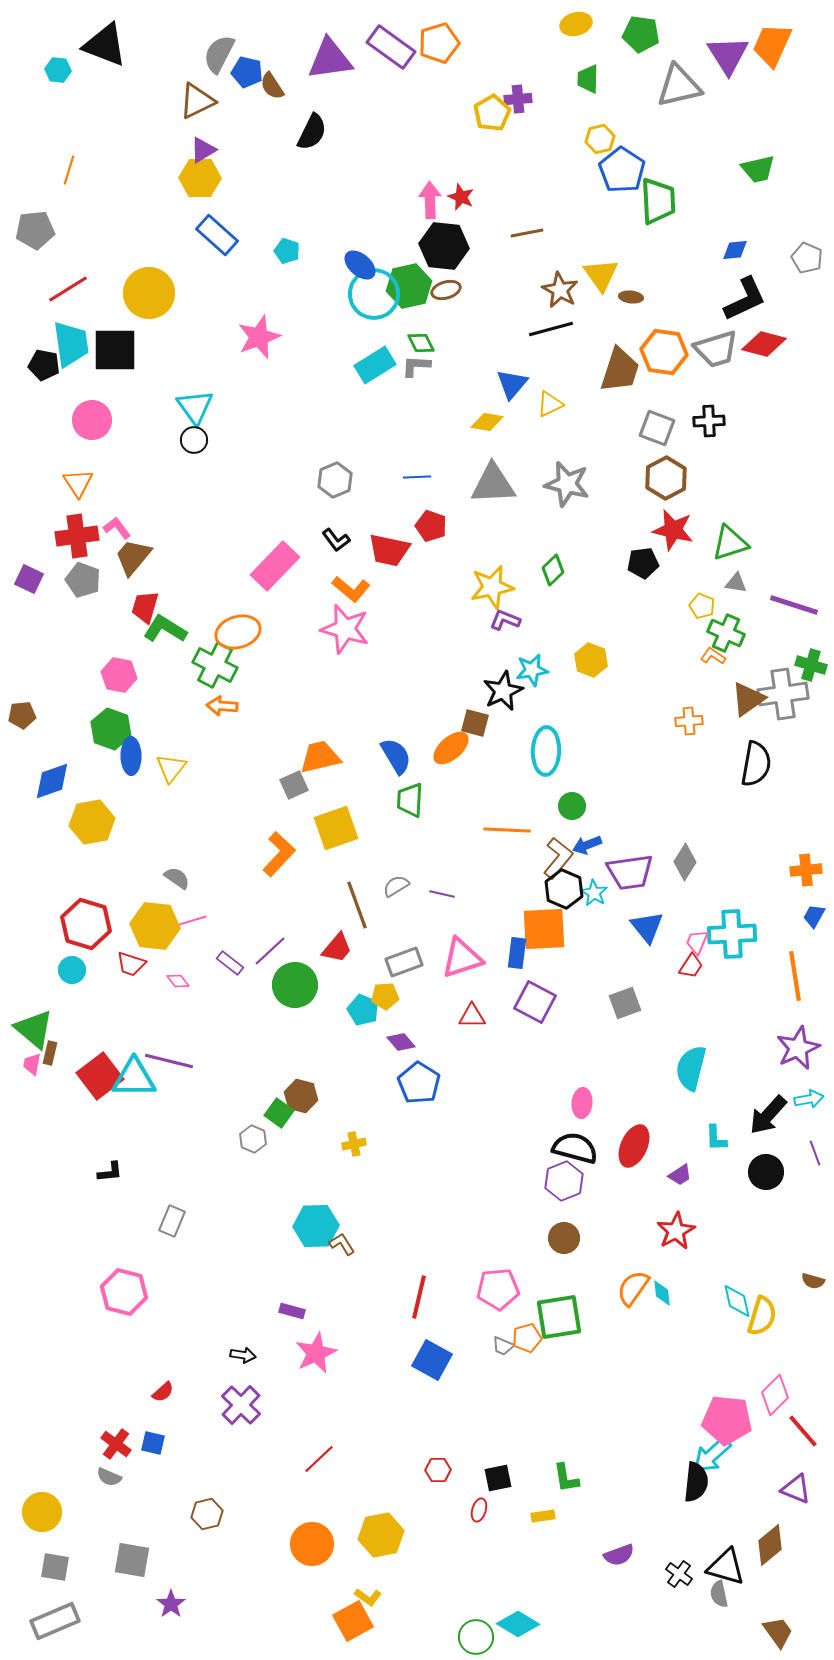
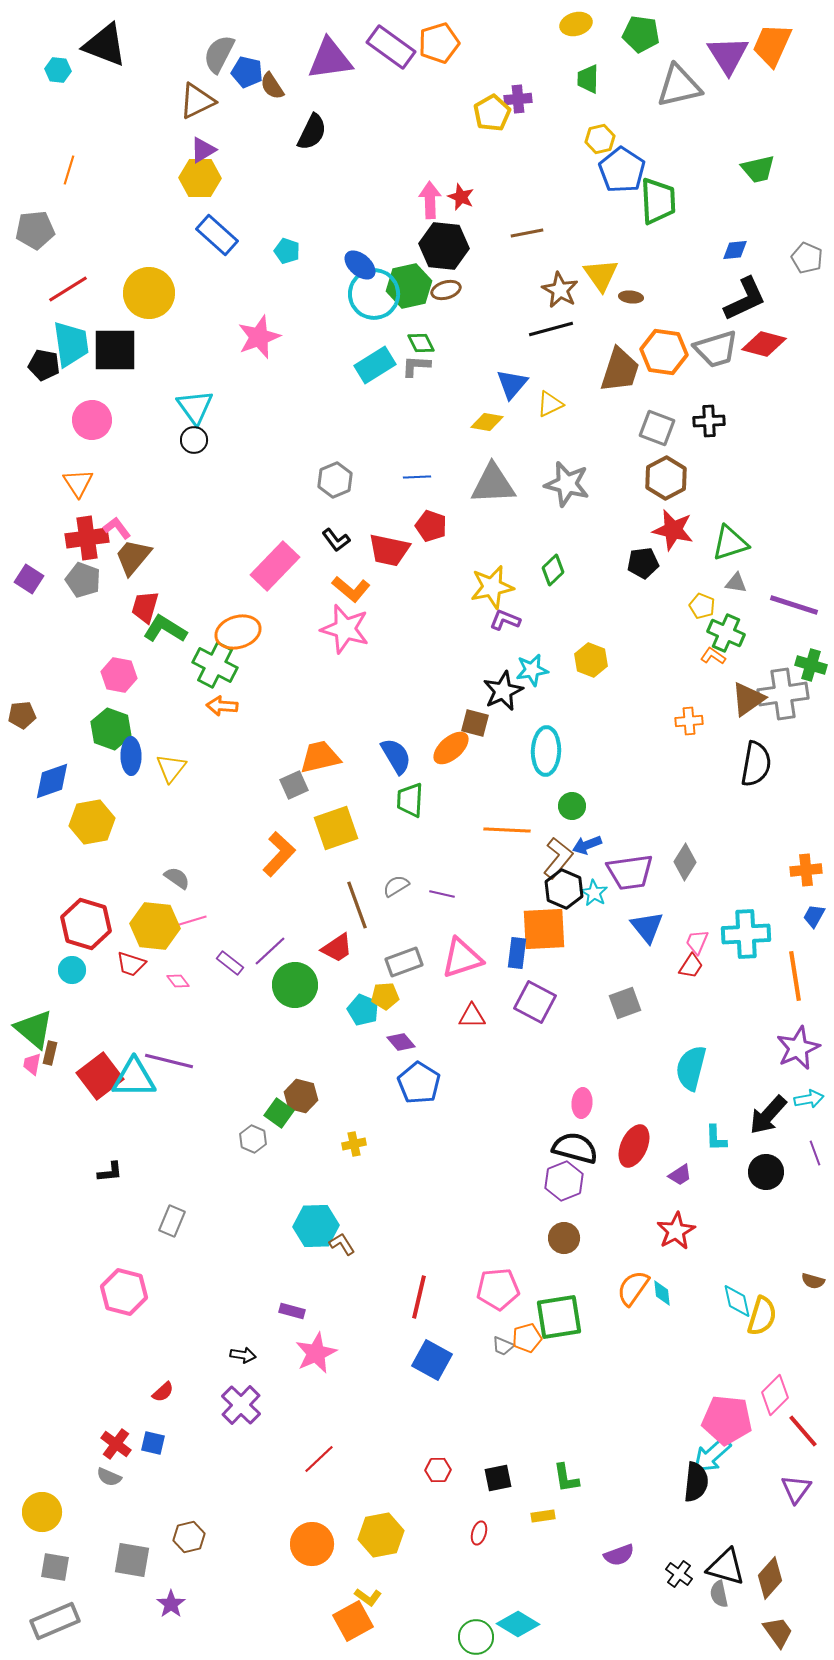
red cross at (77, 536): moved 10 px right, 2 px down
purple square at (29, 579): rotated 8 degrees clockwise
cyan cross at (732, 934): moved 14 px right
red trapezoid at (337, 948): rotated 16 degrees clockwise
purple triangle at (796, 1489): rotated 44 degrees clockwise
red ellipse at (479, 1510): moved 23 px down
brown hexagon at (207, 1514): moved 18 px left, 23 px down
brown diamond at (770, 1545): moved 33 px down; rotated 9 degrees counterclockwise
